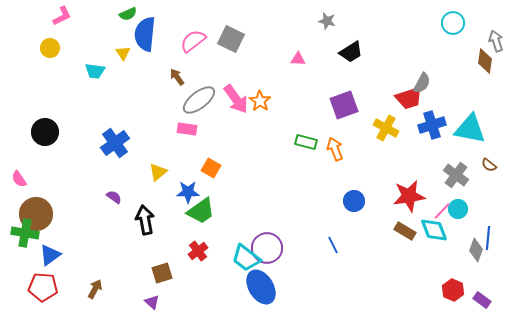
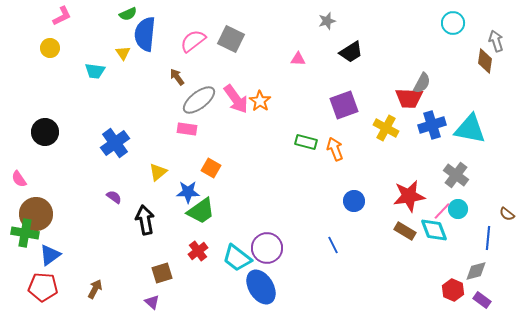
gray star at (327, 21): rotated 30 degrees counterclockwise
red trapezoid at (409, 98): rotated 20 degrees clockwise
brown semicircle at (489, 165): moved 18 px right, 49 px down
gray diamond at (476, 250): moved 21 px down; rotated 55 degrees clockwise
cyan trapezoid at (246, 258): moved 9 px left
